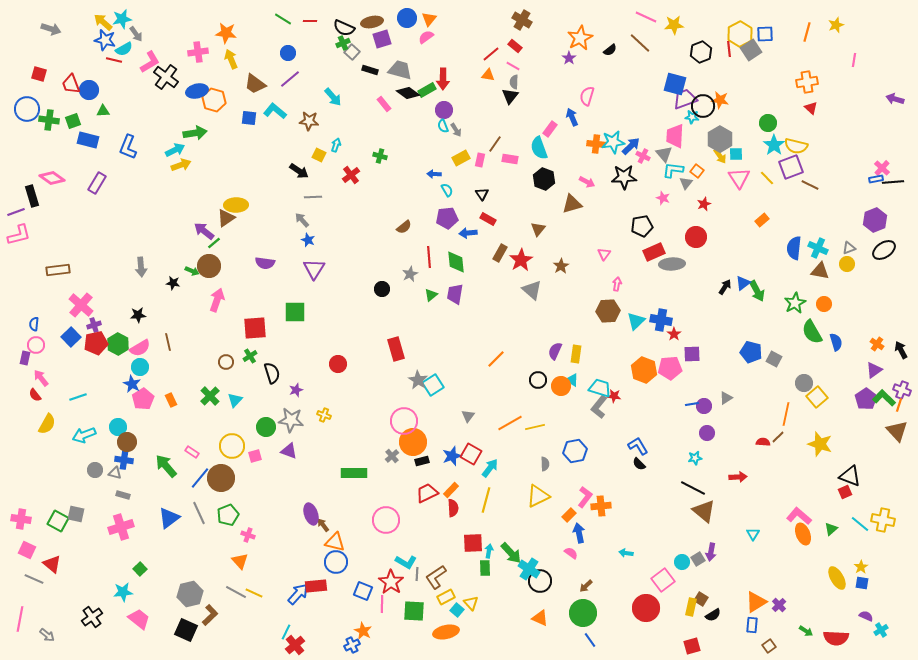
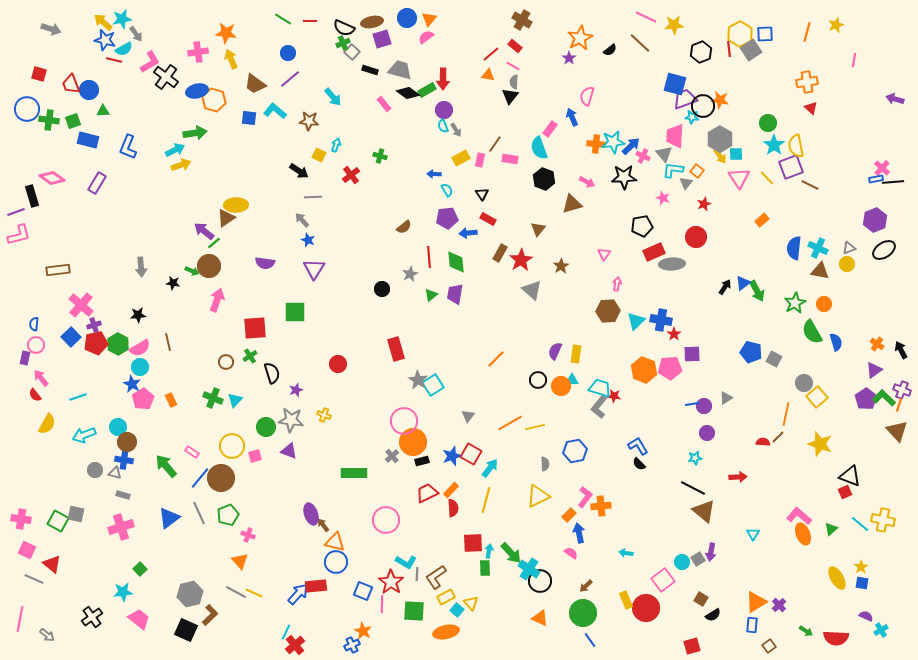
yellow semicircle at (796, 146): rotated 65 degrees clockwise
cyan triangle at (572, 380): rotated 32 degrees counterclockwise
green cross at (210, 396): moved 3 px right, 2 px down; rotated 24 degrees counterclockwise
yellow rectangle at (691, 607): moved 65 px left, 7 px up; rotated 36 degrees counterclockwise
